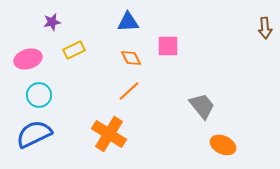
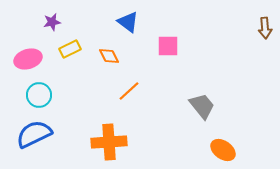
blue triangle: rotated 40 degrees clockwise
yellow rectangle: moved 4 px left, 1 px up
orange diamond: moved 22 px left, 2 px up
orange cross: moved 8 px down; rotated 36 degrees counterclockwise
orange ellipse: moved 5 px down; rotated 10 degrees clockwise
